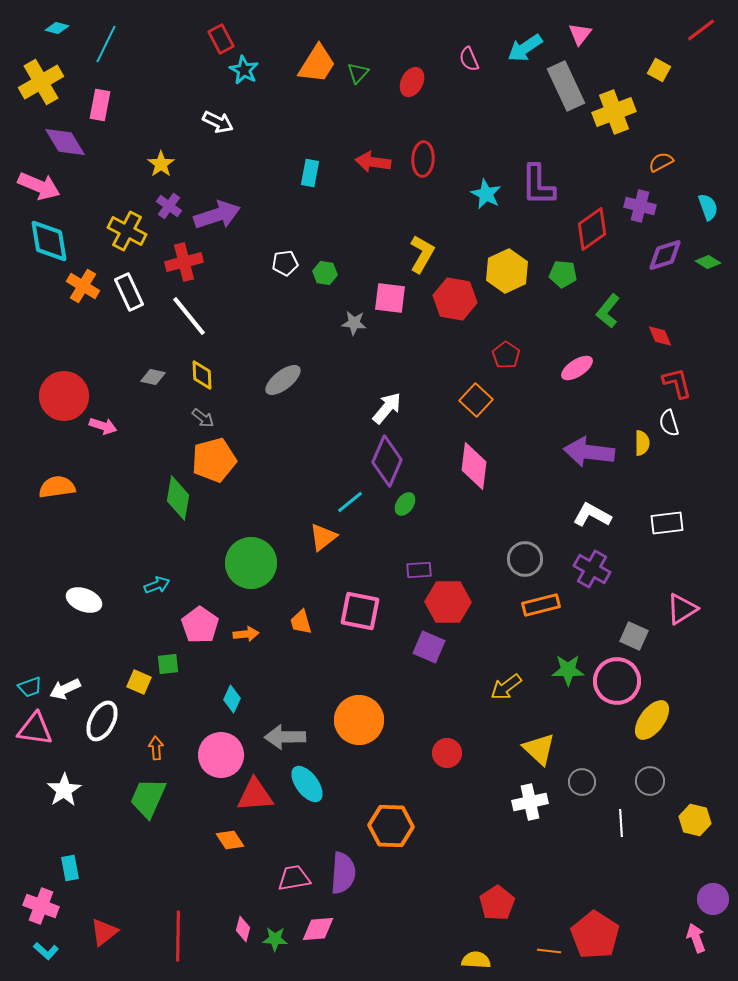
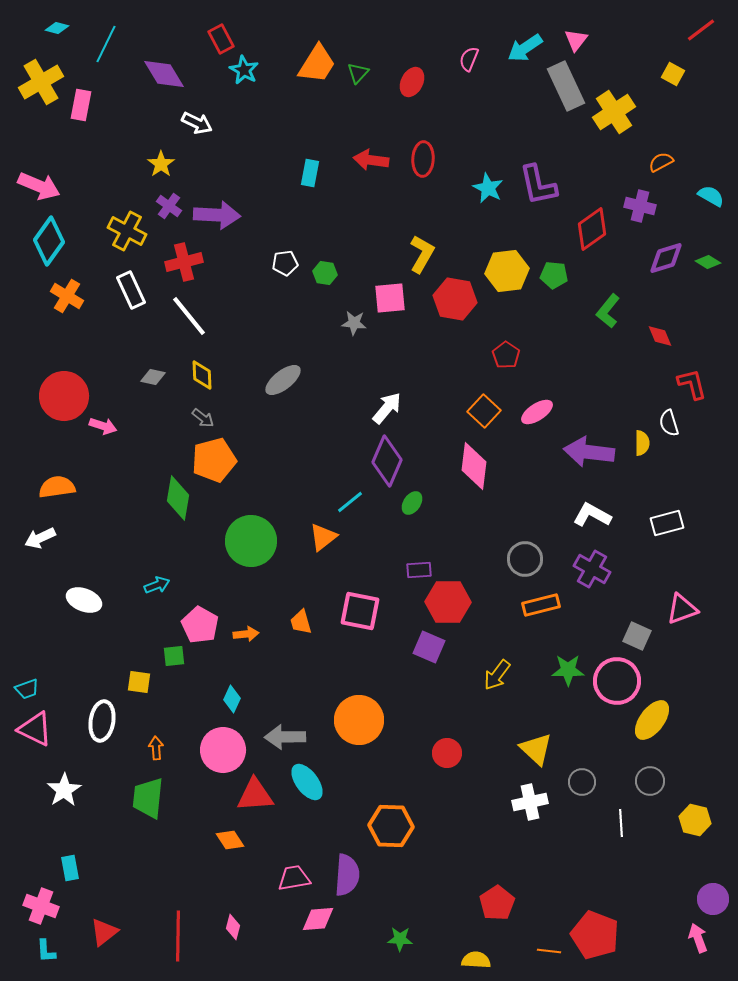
pink triangle at (580, 34): moved 4 px left, 6 px down
pink semicircle at (469, 59): rotated 45 degrees clockwise
yellow square at (659, 70): moved 14 px right, 4 px down
pink rectangle at (100, 105): moved 19 px left
yellow cross at (614, 112): rotated 12 degrees counterclockwise
white arrow at (218, 122): moved 21 px left, 1 px down
purple diamond at (65, 142): moved 99 px right, 68 px up
red arrow at (373, 162): moved 2 px left, 2 px up
purple L-shape at (538, 185): rotated 12 degrees counterclockwise
cyan star at (486, 194): moved 2 px right, 6 px up
cyan semicircle at (708, 207): moved 3 px right, 11 px up; rotated 40 degrees counterclockwise
purple arrow at (217, 215): rotated 21 degrees clockwise
cyan diamond at (49, 241): rotated 45 degrees clockwise
purple diamond at (665, 255): moved 1 px right, 3 px down
yellow hexagon at (507, 271): rotated 18 degrees clockwise
green pentagon at (563, 274): moved 9 px left, 1 px down
orange cross at (83, 286): moved 16 px left, 10 px down
white rectangle at (129, 292): moved 2 px right, 2 px up
pink square at (390, 298): rotated 12 degrees counterclockwise
pink ellipse at (577, 368): moved 40 px left, 44 px down
red L-shape at (677, 383): moved 15 px right, 1 px down
orange square at (476, 400): moved 8 px right, 11 px down
green ellipse at (405, 504): moved 7 px right, 1 px up
white rectangle at (667, 523): rotated 8 degrees counterclockwise
green circle at (251, 563): moved 22 px up
pink triangle at (682, 609): rotated 12 degrees clockwise
pink pentagon at (200, 625): rotated 6 degrees counterclockwise
gray square at (634, 636): moved 3 px right
green square at (168, 664): moved 6 px right, 8 px up
yellow square at (139, 682): rotated 15 degrees counterclockwise
cyan trapezoid at (30, 687): moved 3 px left, 2 px down
yellow arrow at (506, 687): moved 9 px left, 12 px up; rotated 16 degrees counterclockwise
white arrow at (65, 689): moved 25 px left, 151 px up
white ellipse at (102, 721): rotated 18 degrees counterclockwise
pink triangle at (35, 729): rotated 18 degrees clockwise
yellow triangle at (539, 749): moved 3 px left
pink circle at (221, 755): moved 2 px right, 5 px up
cyan ellipse at (307, 784): moved 2 px up
green trapezoid at (148, 798): rotated 18 degrees counterclockwise
purple semicircle at (343, 873): moved 4 px right, 2 px down
pink diamond at (243, 929): moved 10 px left, 2 px up
pink diamond at (318, 929): moved 10 px up
red pentagon at (595, 935): rotated 12 degrees counterclockwise
pink arrow at (696, 938): moved 2 px right
green star at (275, 939): moved 125 px right
cyan L-shape at (46, 951): rotated 45 degrees clockwise
